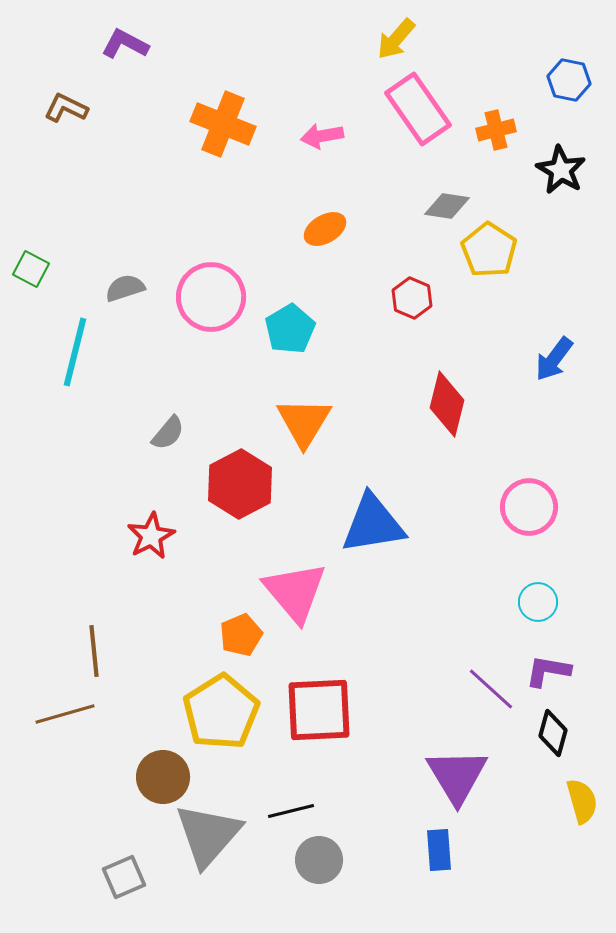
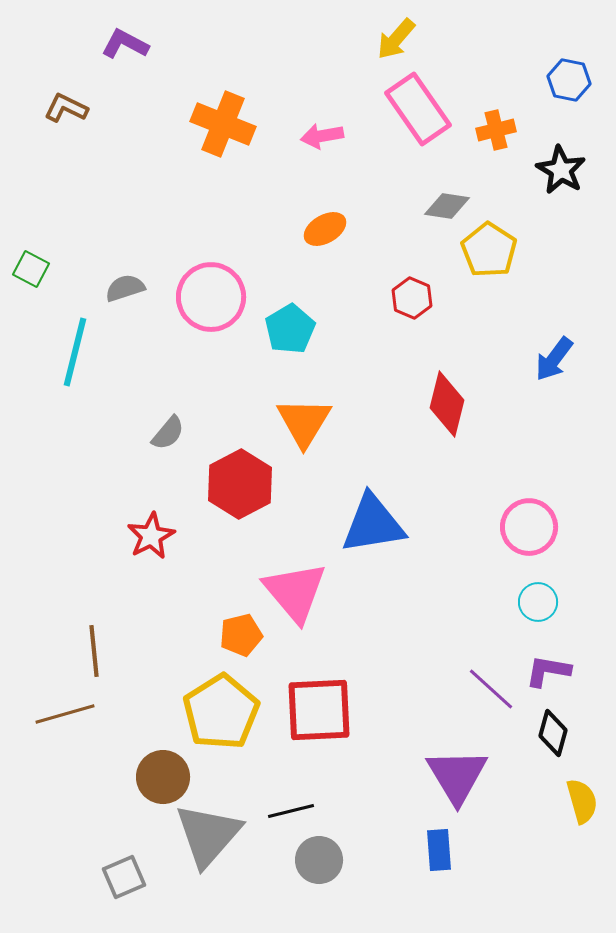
pink circle at (529, 507): moved 20 px down
orange pentagon at (241, 635): rotated 9 degrees clockwise
